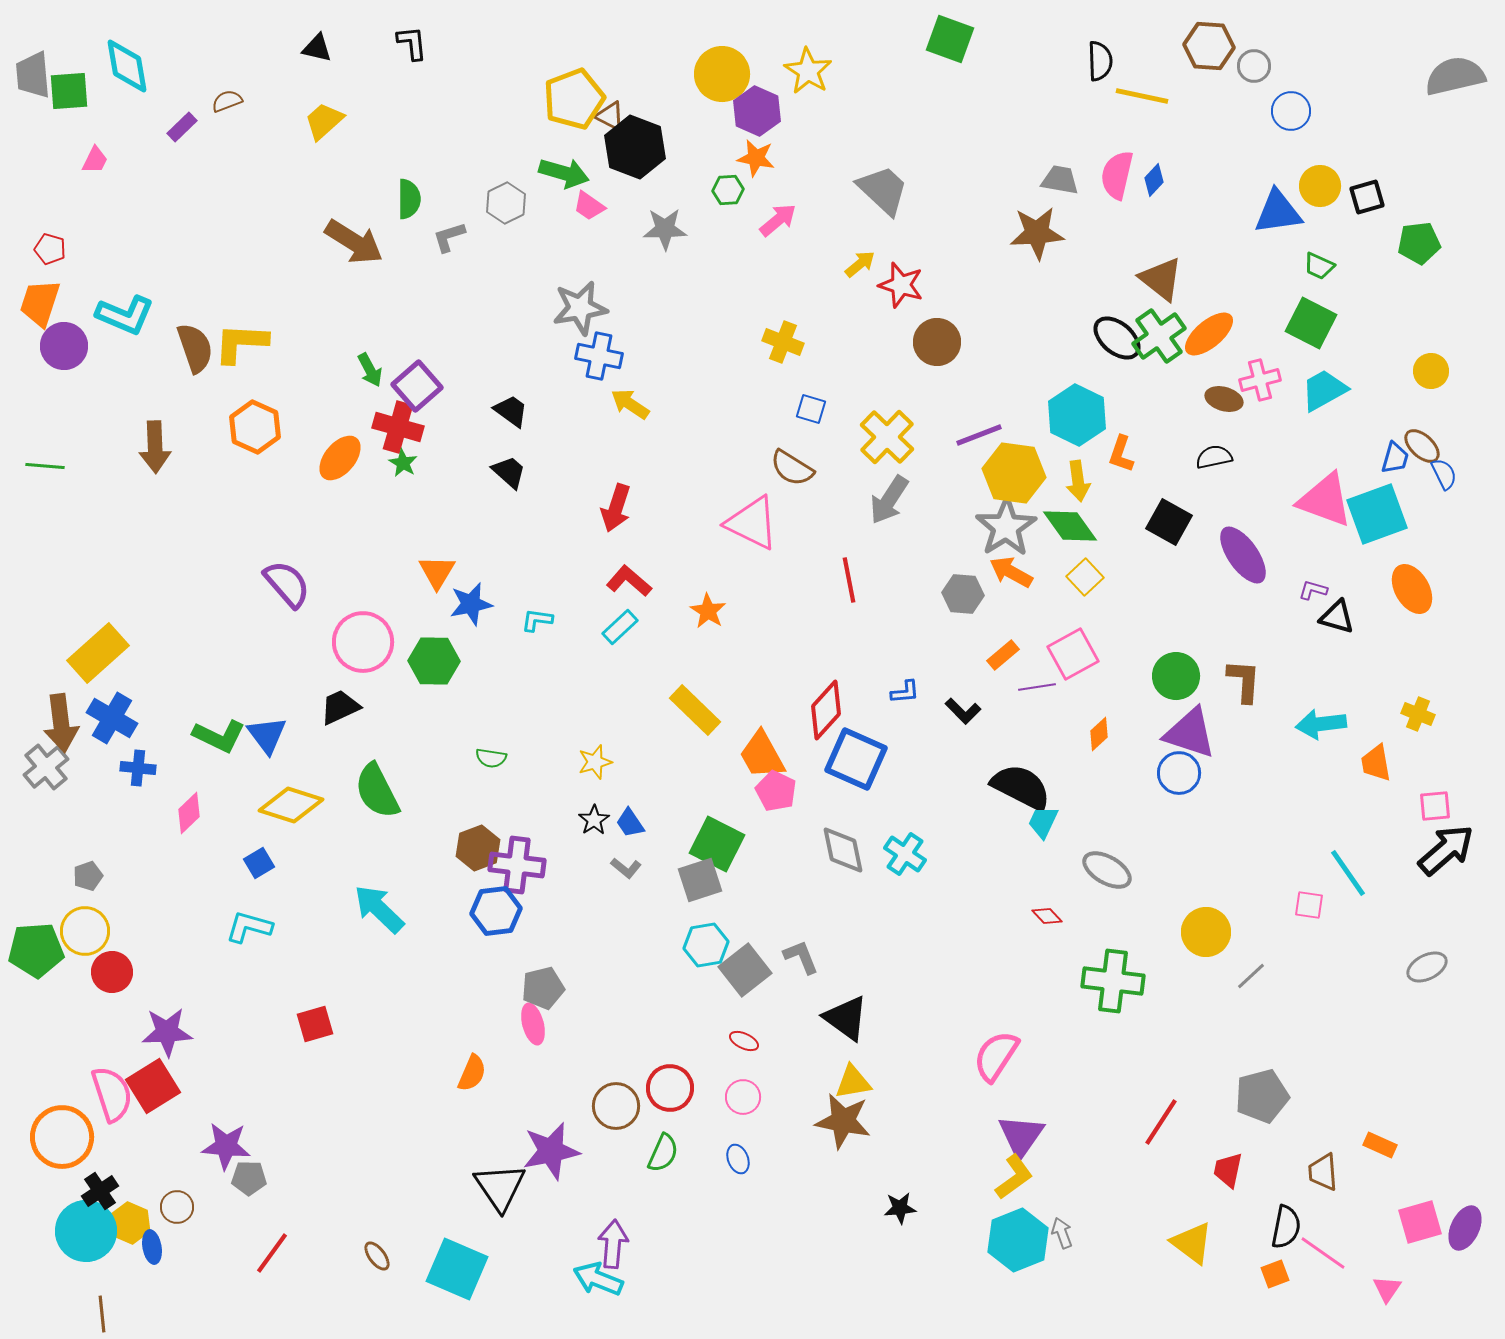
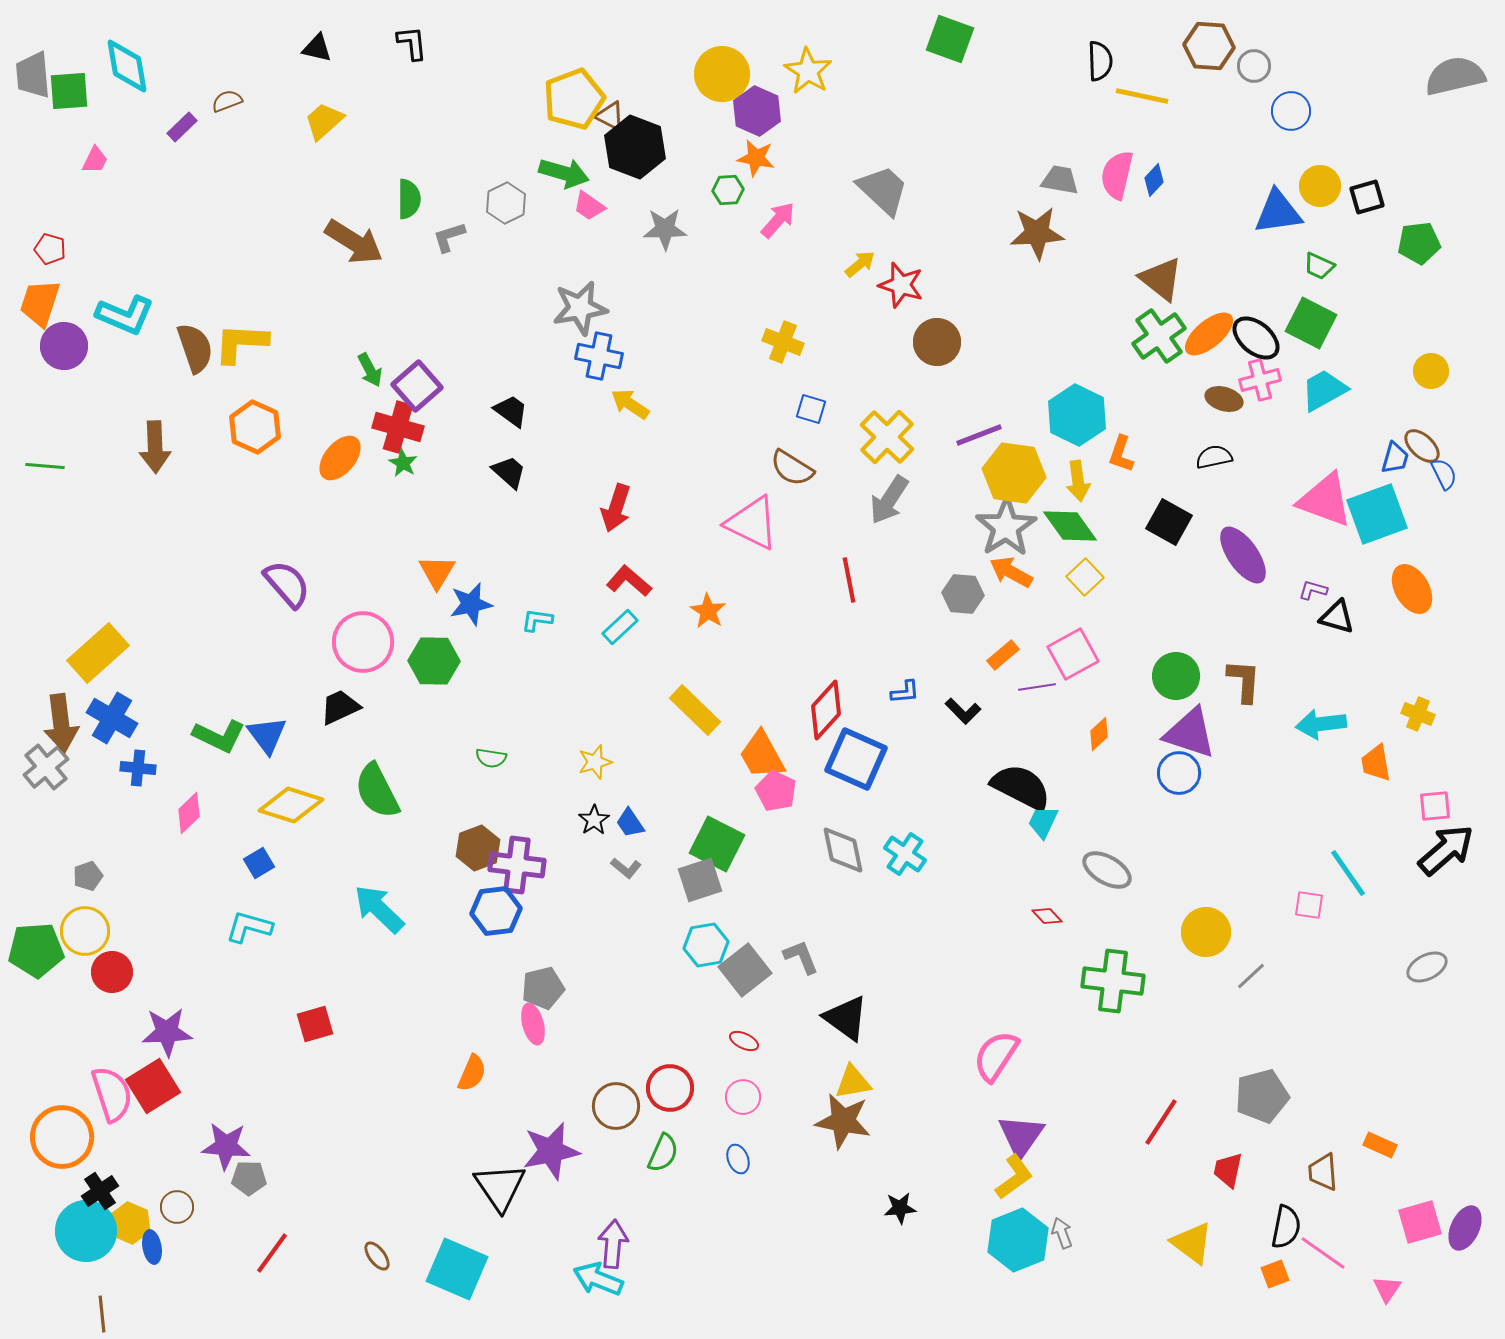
pink arrow at (778, 220): rotated 9 degrees counterclockwise
black ellipse at (1117, 338): moved 139 px right
